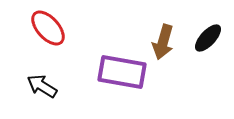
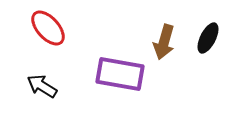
black ellipse: rotated 16 degrees counterclockwise
brown arrow: moved 1 px right
purple rectangle: moved 2 px left, 2 px down
